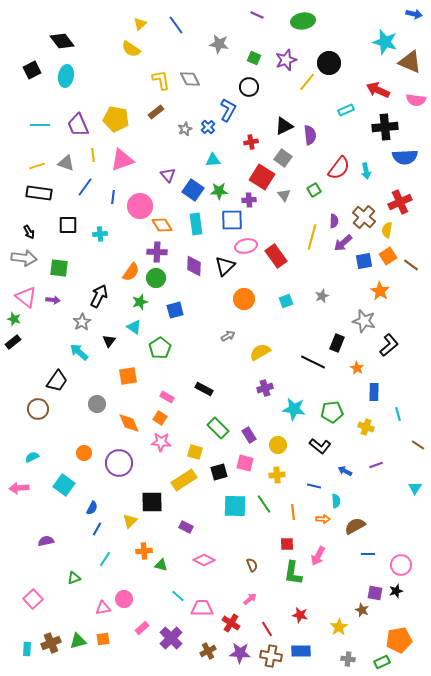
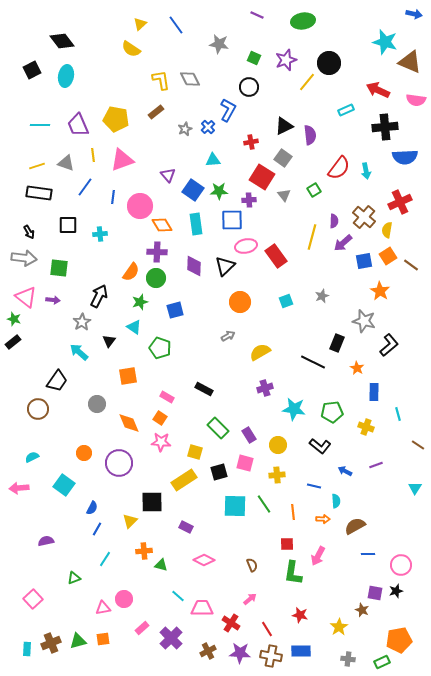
orange circle at (244, 299): moved 4 px left, 3 px down
green pentagon at (160, 348): rotated 20 degrees counterclockwise
